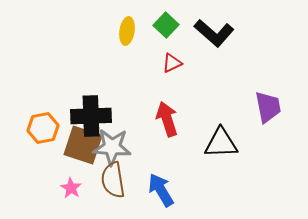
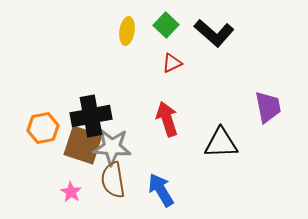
black cross: rotated 9 degrees counterclockwise
pink star: moved 4 px down
